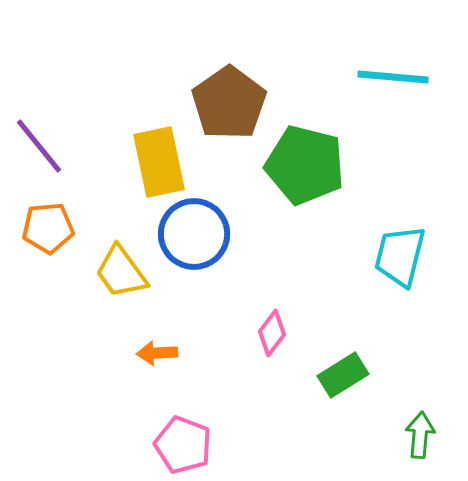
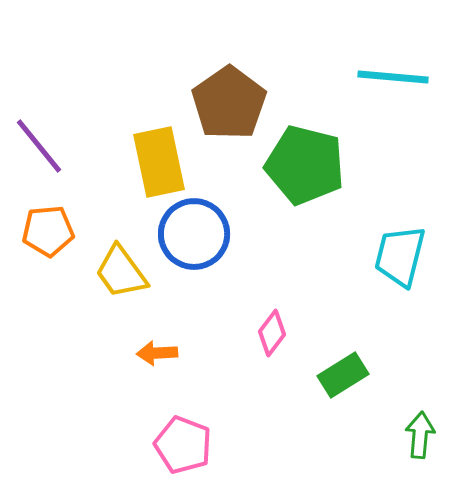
orange pentagon: moved 3 px down
